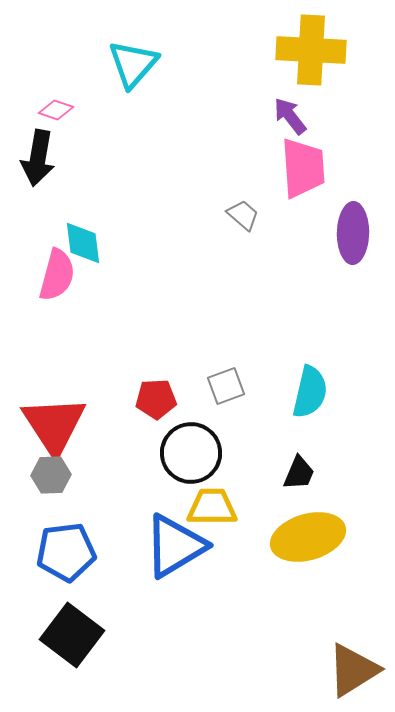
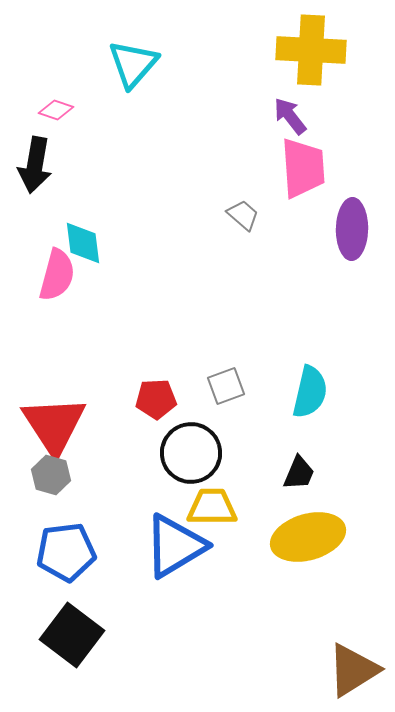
black arrow: moved 3 px left, 7 px down
purple ellipse: moved 1 px left, 4 px up
gray hexagon: rotated 18 degrees clockwise
